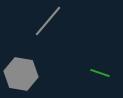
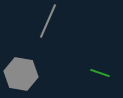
gray line: rotated 16 degrees counterclockwise
